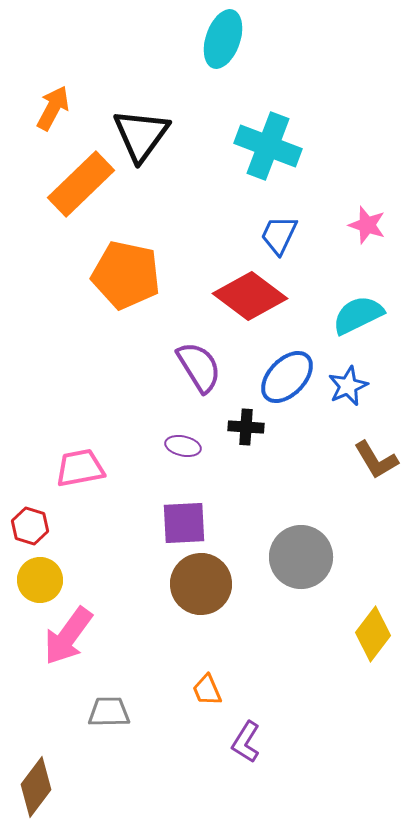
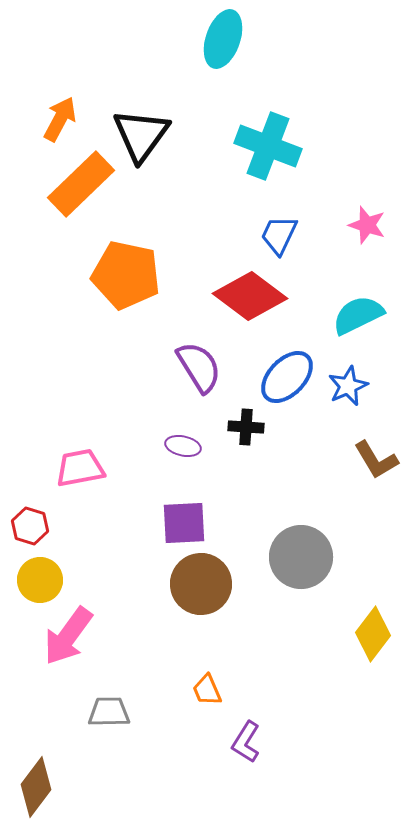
orange arrow: moved 7 px right, 11 px down
